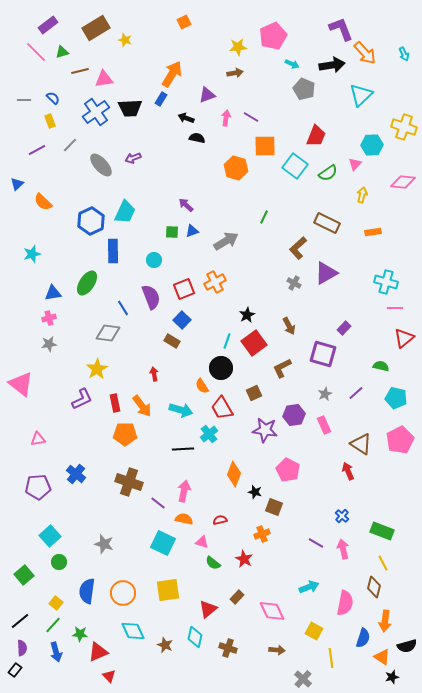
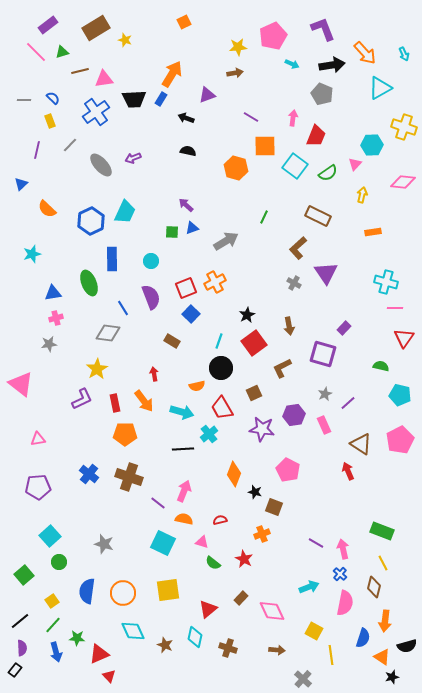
purple L-shape at (341, 29): moved 18 px left
gray pentagon at (304, 89): moved 18 px right, 5 px down
cyan triangle at (361, 95): moved 19 px right, 7 px up; rotated 15 degrees clockwise
black trapezoid at (130, 108): moved 4 px right, 9 px up
pink arrow at (226, 118): moved 67 px right
black semicircle at (197, 138): moved 9 px left, 13 px down
purple line at (37, 150): rotated 48 degrees counterclockwise
blue triangle at (17, 184): moved 4 px right
orange semicircle at (43, 202): moved 4 px right, 7 px down
brown rectangle at (327, 223): moved 9 px left, 7 px up
blue triangle at (192, 231): moved 3 px up
blue rectangle at (113, 251): moved 1 px left, 8 px down
cyan circle at (154, 260): moved 3 px left, 1 px down
purple triangle at (326, 273): rotated 35 degrees counterclockwise
green ellipse at (87, 283): moved 2 px right; rotated 55 degrees counterclockwise
red square at (184, 289): moved 2 px right, 1 px up
pink cross at (49, 318): moved 7 px right
blue square at (182, 320): moved 9 px right, 6 px up
brown arrow at (289, 326): rotated 18 degrees clockwise
red triangle at (404, 338): rotated 15 degrees counterclockwise
cyan line at (227, 341): moved 8 px left
orange semicircle at (202, 386): moved 5 px left; rotated 70 degrees counterclockwise
purple line at (356, 393): moved 8 px left, 10 px down
cyan pentagon at (396, 398): moved 4 px right, 3 px up
orange arrow at (142, 406): moved 2 px right, 5 px up
cyan arrow at (181, 410): moved 1 px right, 2 px down
purple star at (265, 430): moved 3 px left, 1 px up
blue cross at (76, 474): moved 13 px right
brown cross at (129, 482): moved 5 px up
pink arrow at (184, 491): rotated 10 degrees clockwise
blue cross at (342, 516): moved 2 px left, 58 px down
brown rectangle at (237, 597): moved 4 px right, 1 px down
yellow square at (56, 603): moved 4 px left, 2 px up; rotated 16 degrees clockwise
green star at (80, 634): moved 3 px left, 4 px down
red triangle at (98, 652): moved 1 px right, 2 px down
yellow line at (331, 658): moved 3 px up
